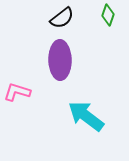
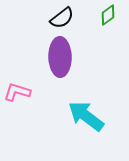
green diamond: rotated 35 degrees clockwise
purple ellipse: moved 3 px up
